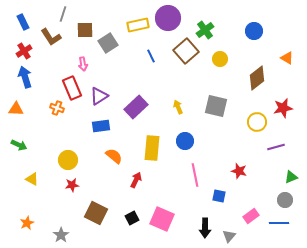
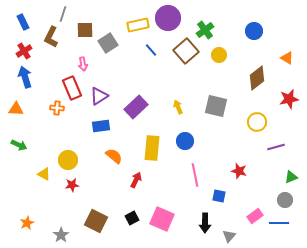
brown L-shape at (51, 37): rotated 60 degrees clockwise
blue line at (151, 56): moved 6 px up; rotated 16 degrees counterclockwise
yellow circle at (220, 59): moved 1 px left, 4 px up
orange cross at (57, 108): rotated 16 degrees counterclockwise
red star at (283, 108): moved 6 px right, 9 px up
yellow triangle at (32, 179): moved 12 px right, 5 px up
brown square at (96, 213): moved 8 px down
pink rectangle at (251, 216): moved 4 px right
black arrow at (205, 228): moved 5 px up
